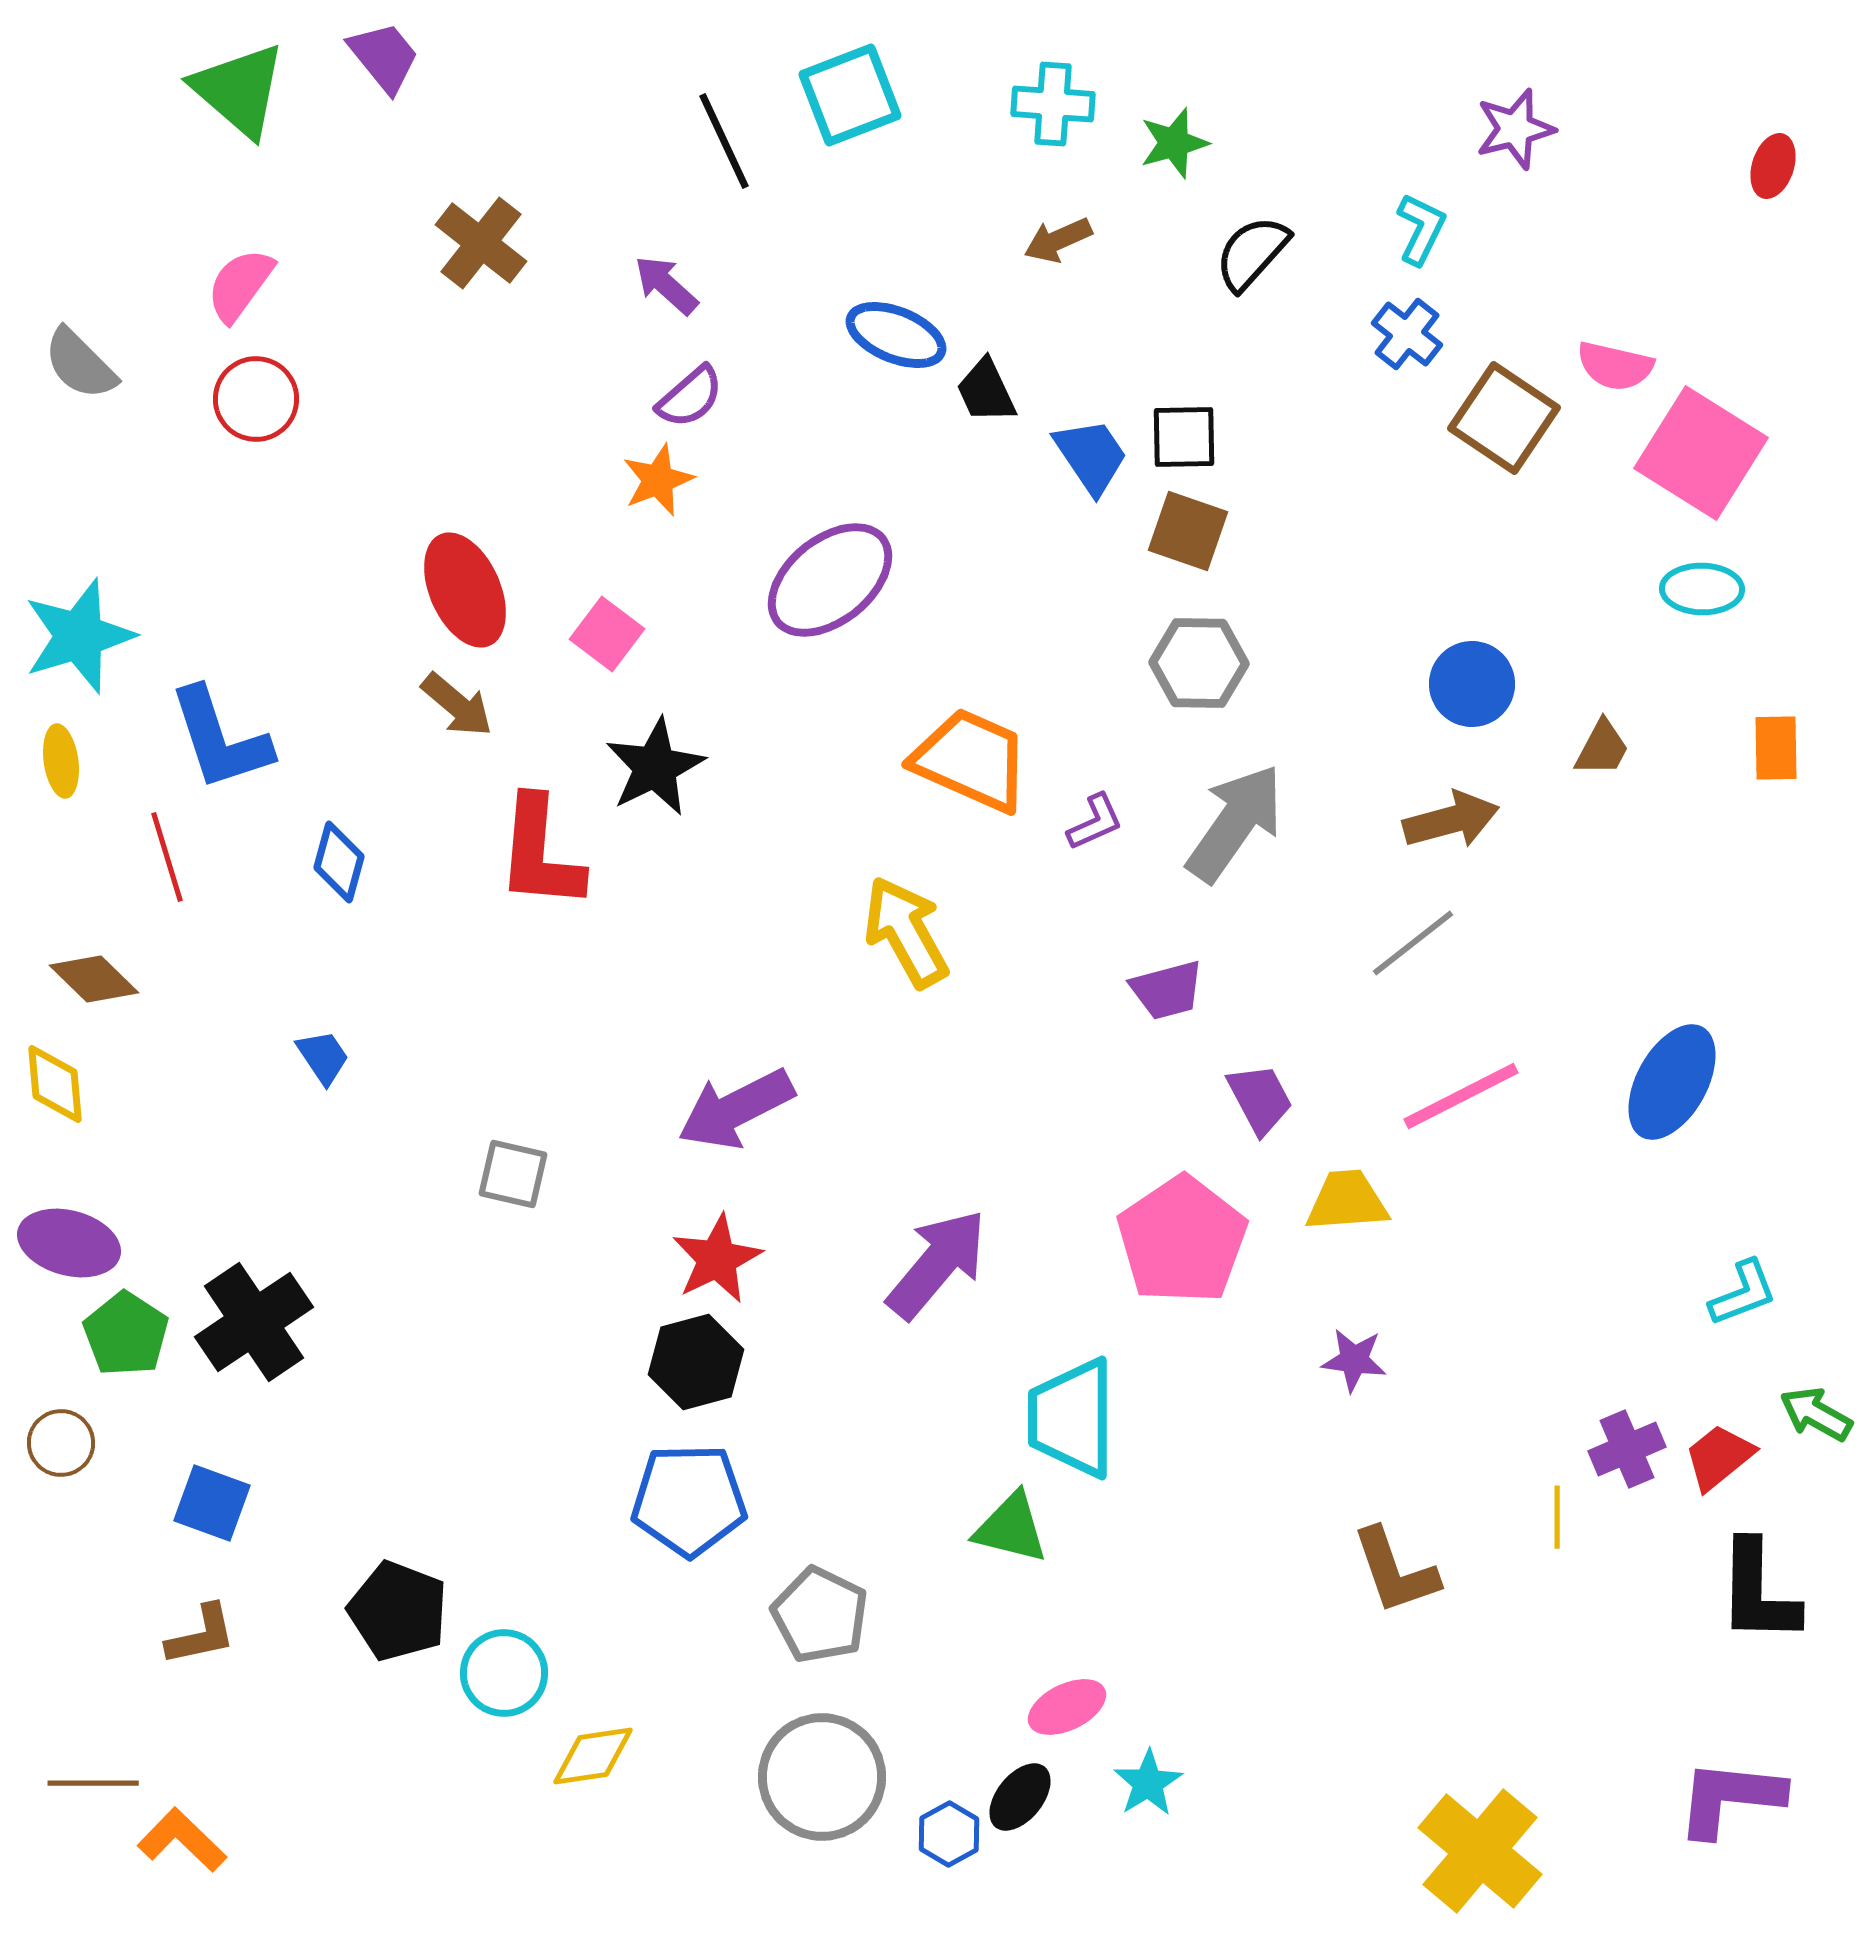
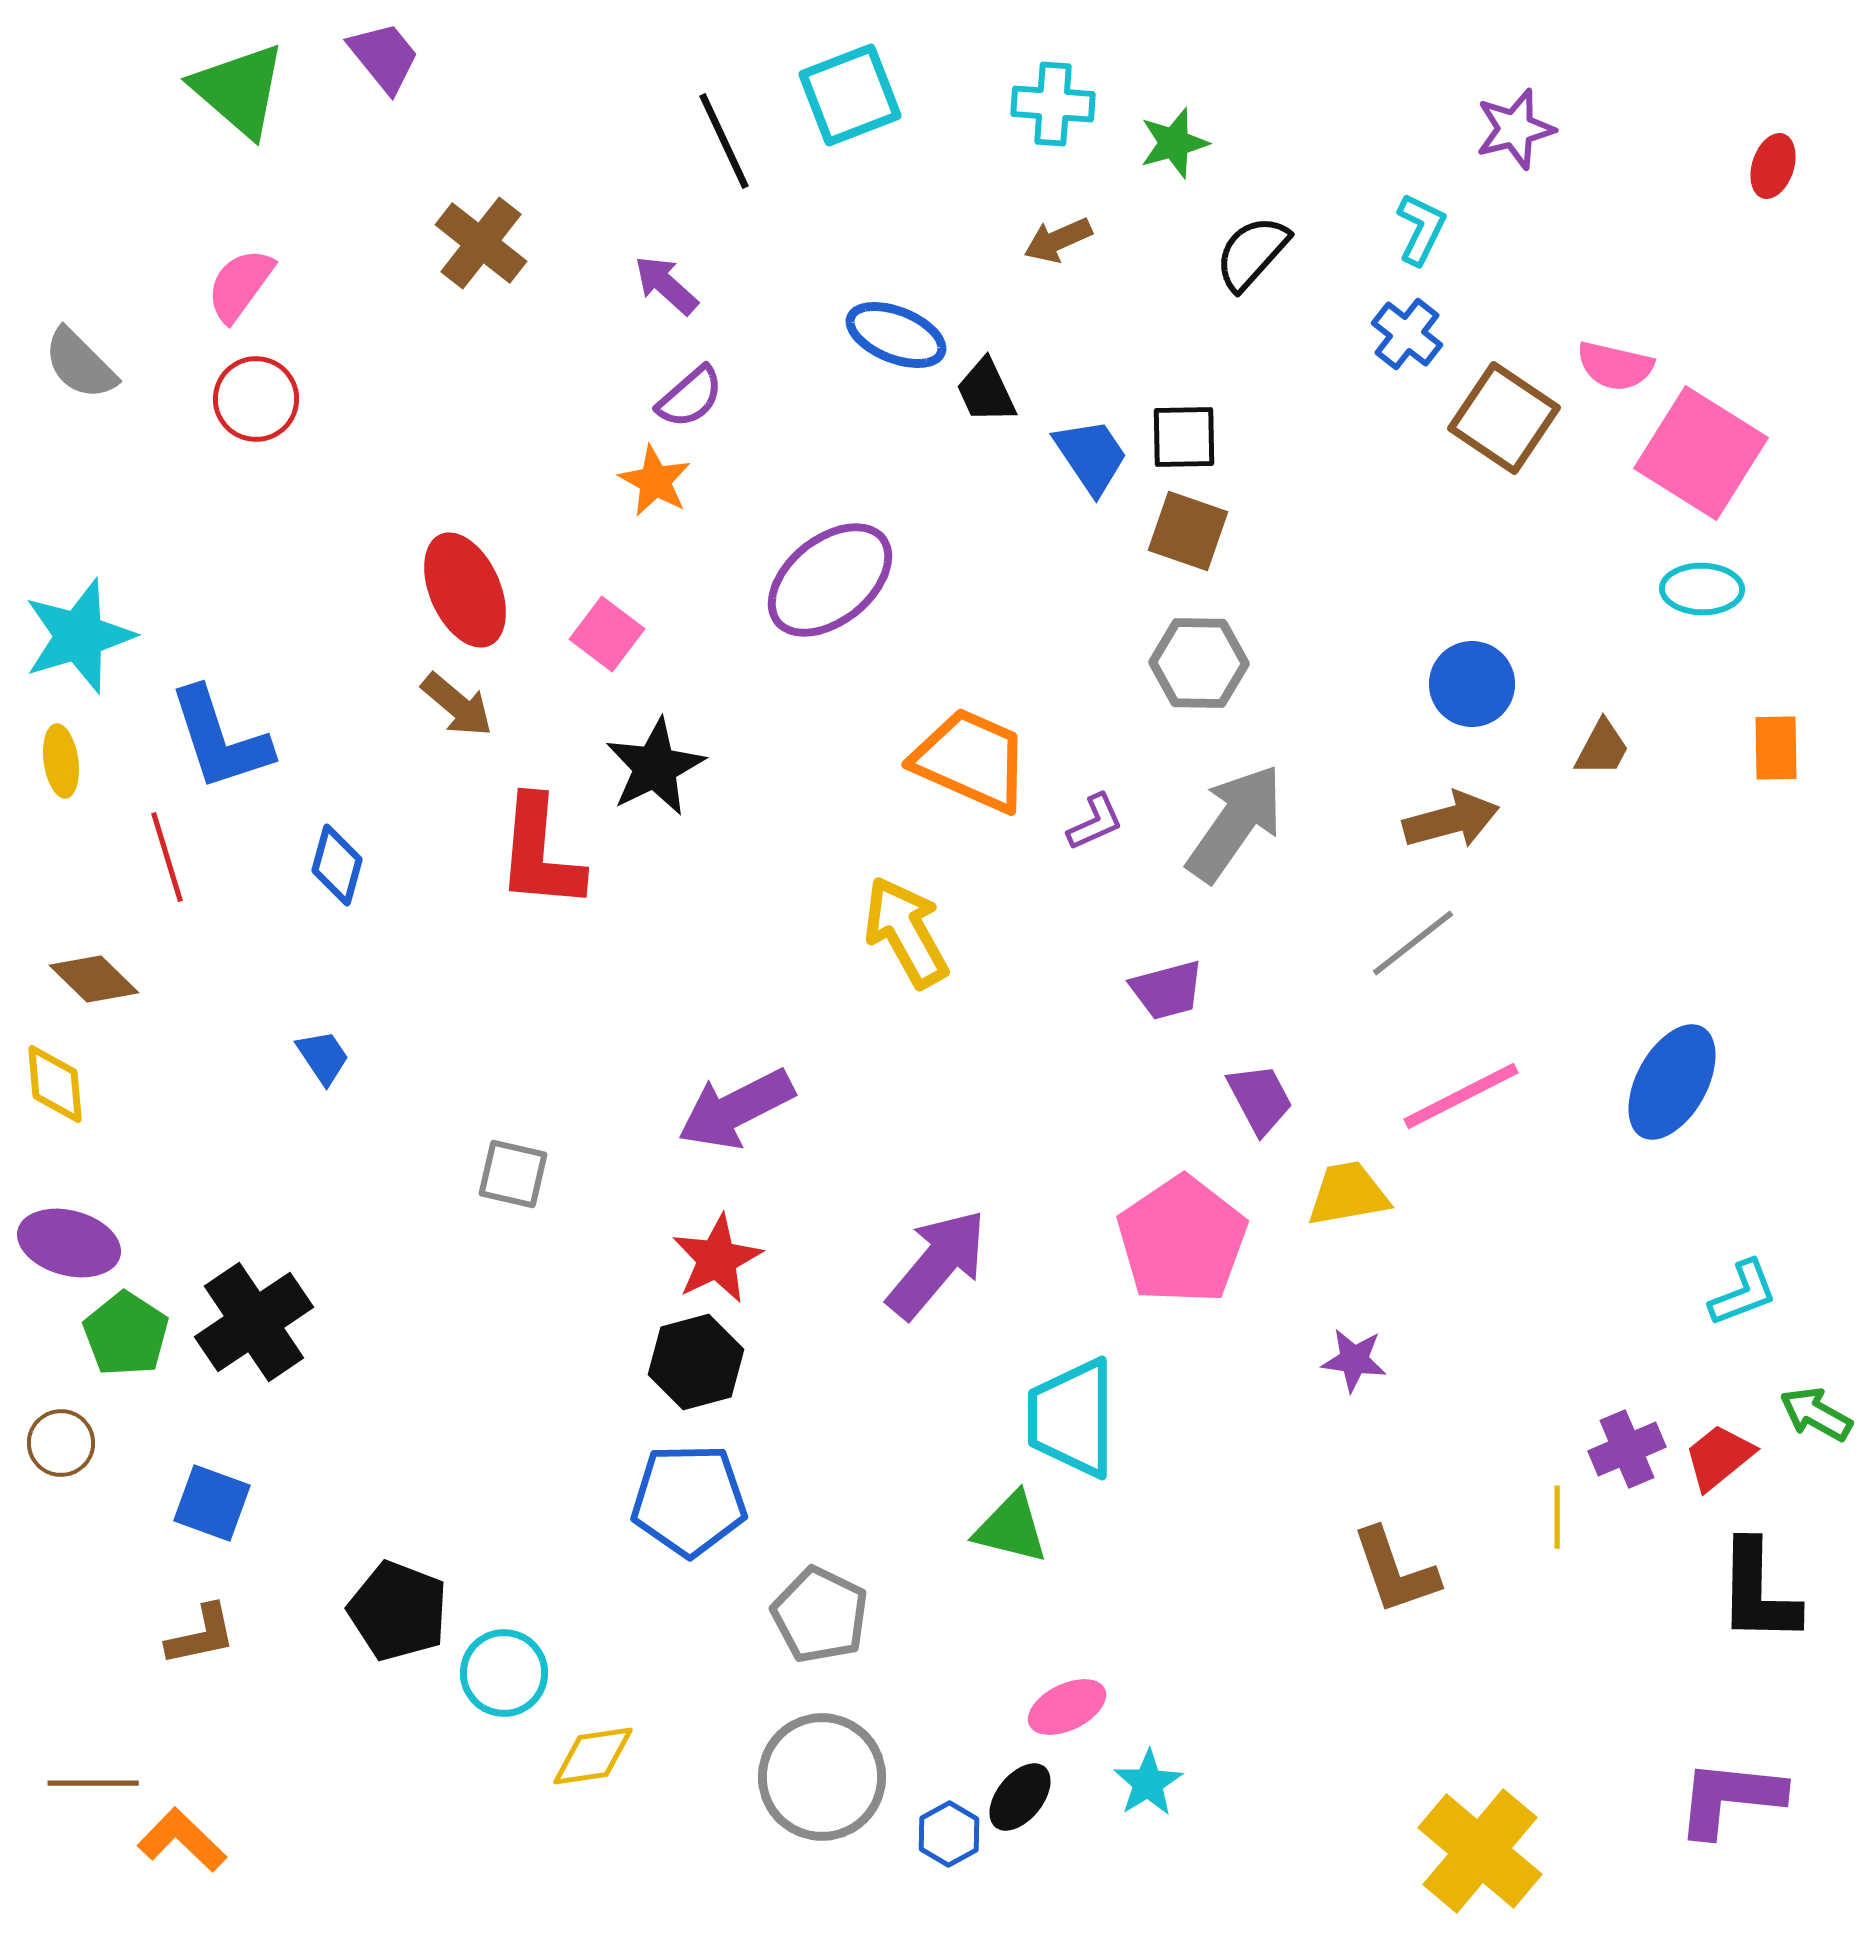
orange star at (658, 480): moved 3 px left, 1 px down; rotated 22 degrees counterclockwise
blue diamond at (339, 862): moved 2 px left, 3 px down
yellow trapezoid at (1347, 1201): moved 1 px right, 7 px up; rotated 6 degrees counterclockwise
